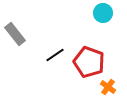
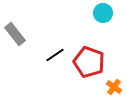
orange cross: moved 6 px right
